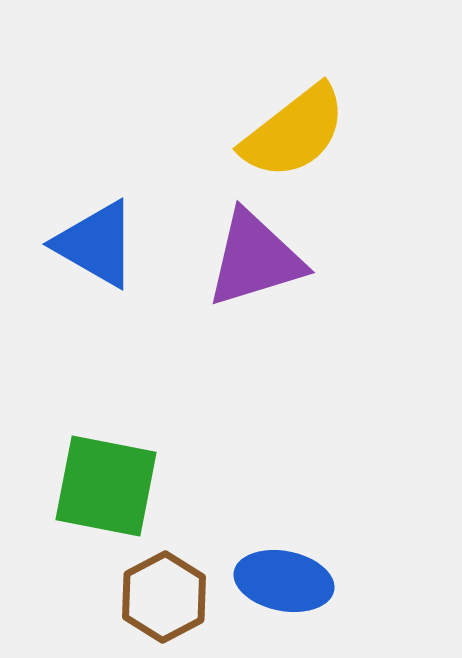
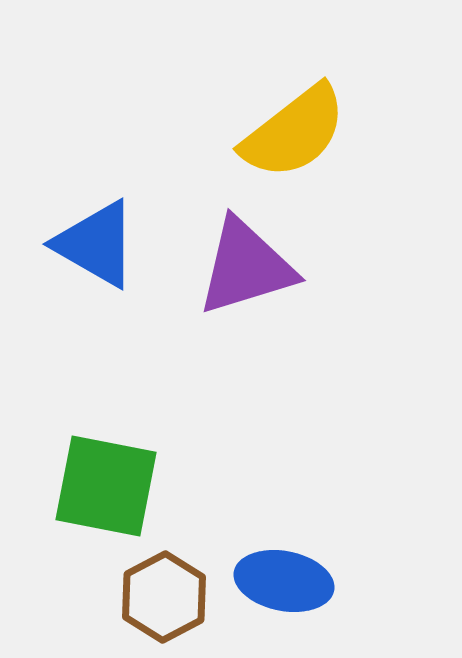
purple triangle: moved 9 px left, 8 px down
